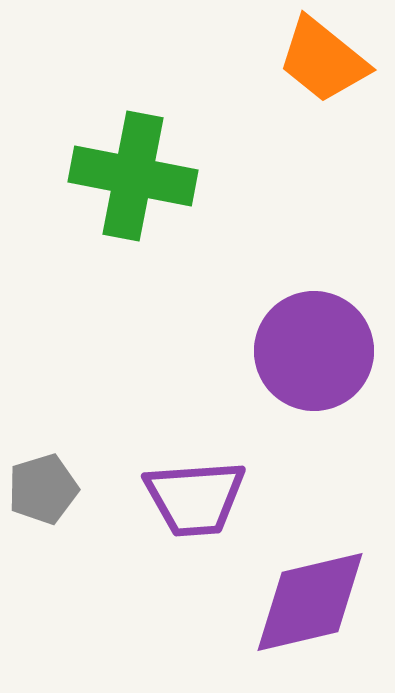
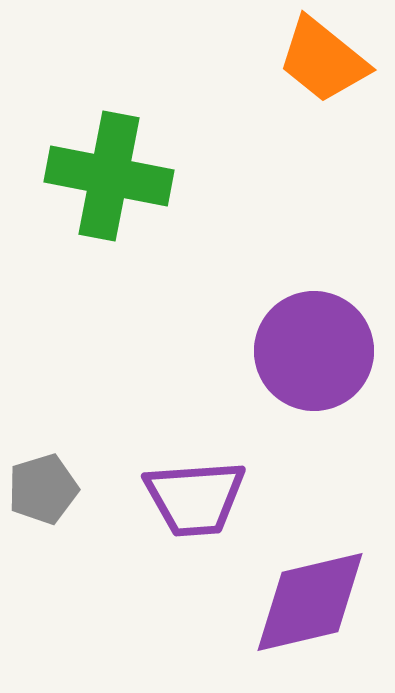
green cross: moved 24 px left
